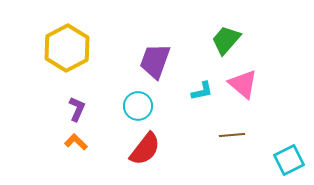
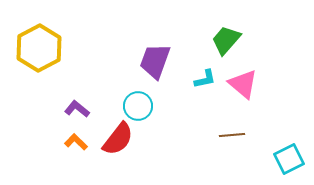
yellow hexagon: moved 28 px left
cyan L-shape: moved 3 px right, 12 px up
purple L-shape: rotated 75 degrees counterclockwise
red semicircle: moved 27 px left, 10 px up
cyan square: moved 1 px up
